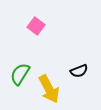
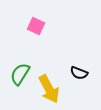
pink square: rotated 12 degrees counterclockwise
black semicircle: moved 2 px down; rotated 42 degrees clockwise
